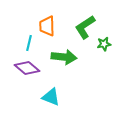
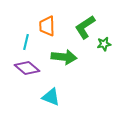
cyan line: moved 3 px left, 1 px up
